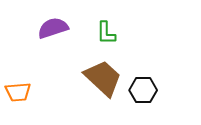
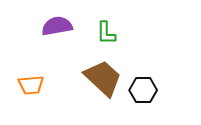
purple semicircle: moved 4 px right, 2 px up; rotated 8 degrees clockwise
orange trapezoid: moved 13 px right, 7 px up
